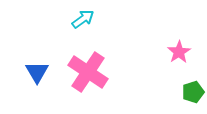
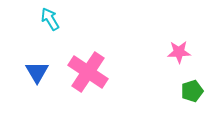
cyan arrow: moved 33 px left; rotated 85 degrees counterclockwise
pink star: rotated 30 degrees clockwise
green pentagon: moved 1 px left, 1 px up
